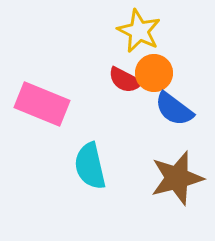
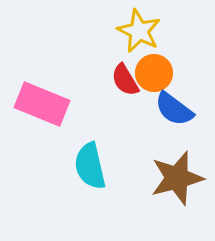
red semicircle: rotated 32 degrees clockwise
